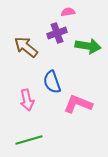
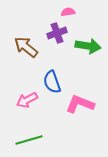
pink arrow: rotated 75 degrees clockwise
pink L-shape: moved 2 px right
